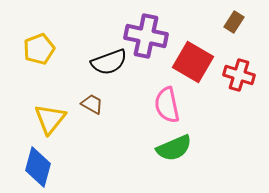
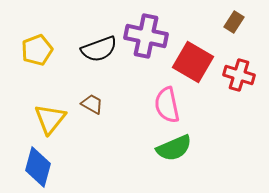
yellow pentagon: moved 2 px left, 1 px down
black semicircle: moved 10 px left, 13 px up
